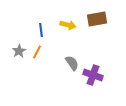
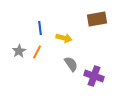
yellow arrow: moved 4 px left, 13 px down
blue line: moved 1 px left, 2 px up
gray semicircle: moved 1 px left, 1 px down
purple cross: moved 1 px right, 1 px down
